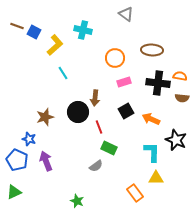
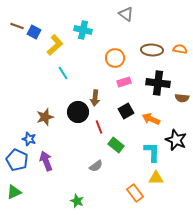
orange semicircle: moved 27 px up
green rectangle: moved 7 px right, 3 px up; rotated 14 degrees clockwise
